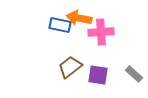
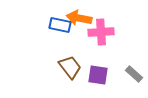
brown trapezoid: rotated 90 degrees clockwise
